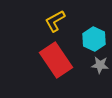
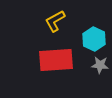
red rectangle: rotated 60 degrees counterclockwise
